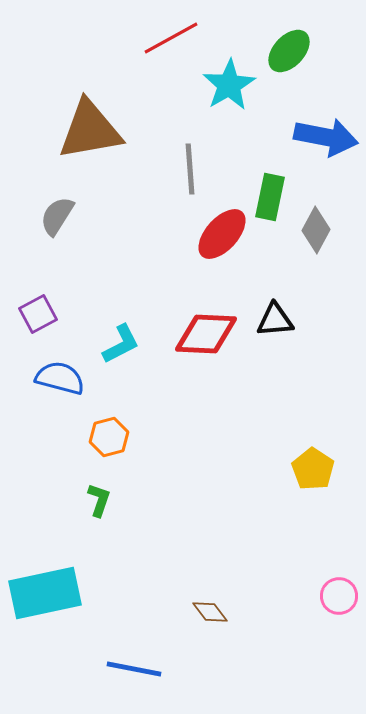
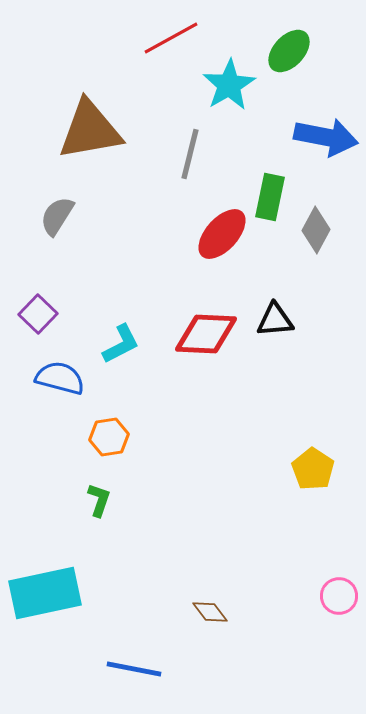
gray line: moved 15 px up; rotated 18 degrees clockwise
purple square: rotated 18 degrees counterclockwise
orange hexagon: rotated 6 degrees clockwise
